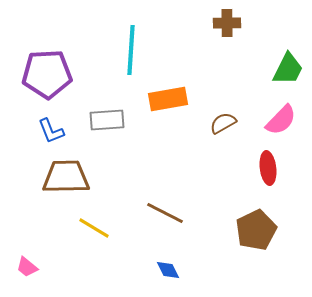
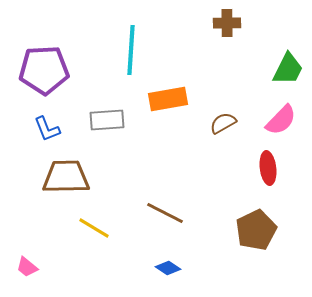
purple pentagon: moved 3 px left, 4 px up
blue L-shape: moved 4 px left, 2 px up
blue diamond: moved 2 px up; rotated 30 degrees counterclockwise
